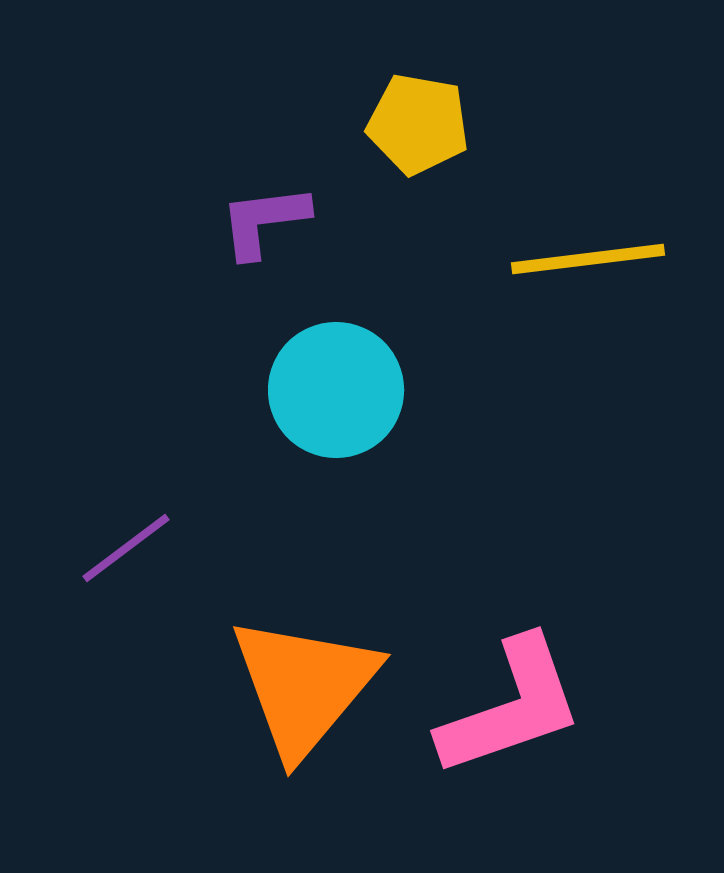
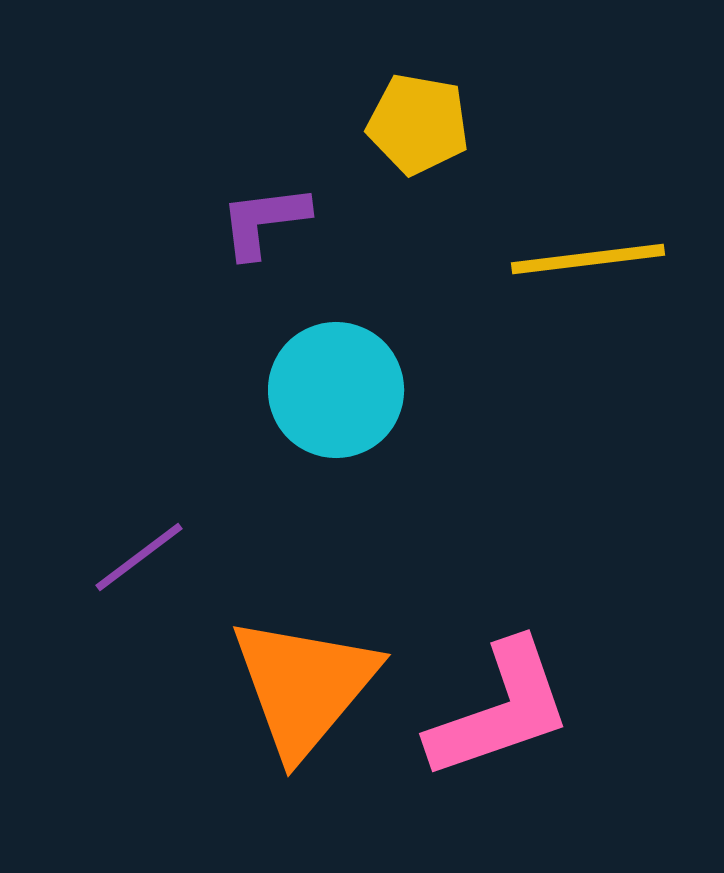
purple line: moved 13 px right, 9 px down
pink L-shape: moved 11 px left, 3 px down
